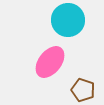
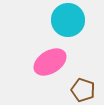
pink ellipse: rotated 20 degrees clockwise
